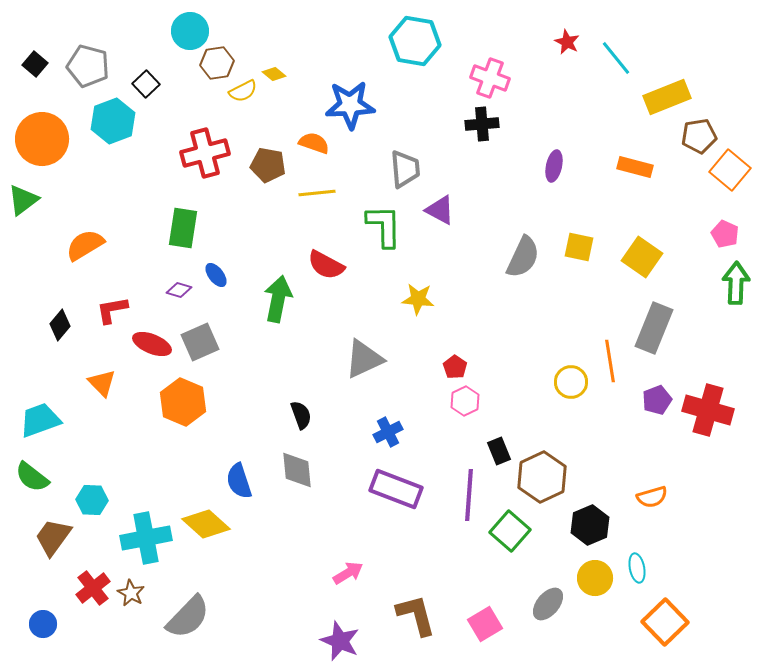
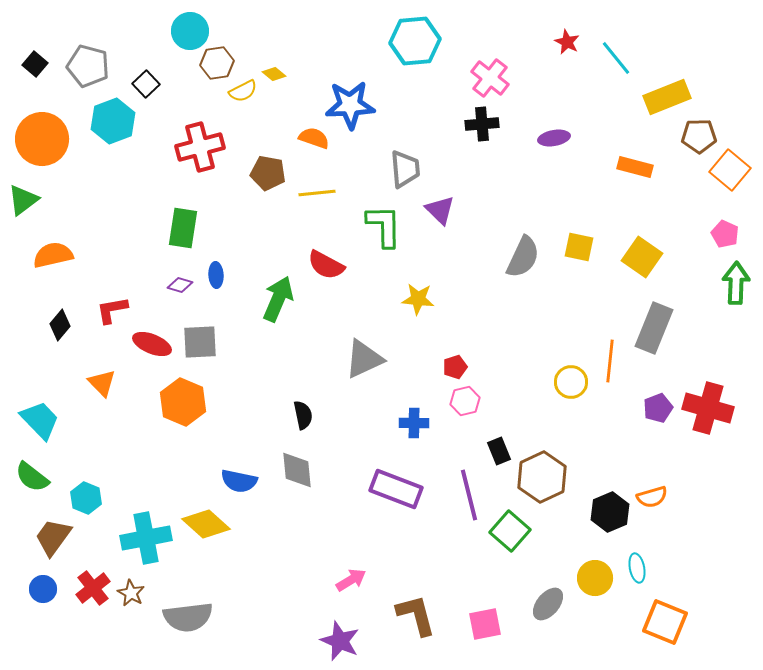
cyan hexagon at (415, 41): rotated 15 degrees counterclockwise
pink cross at (490, 78): rotated 18 degrees clockwise
brown pentagon at (699, 136): rotated 8 degrees clockwise
orange semicircle at (314, 143): moved 5 px up
red cross at (205, 153): moved 5 px left, 6 px up
brown pentagon at (268, 165): moved 8 px down
purple ellipse at (554, 166): moved 28 px up; rotated 68 degrees clockwise
purple triangle at (440, 210): rotated 16 degrees clockwise
orange semicircle at (85, 245): moved 32 px left, 10 px down; rotated 18 degrees clockwise
blue ellipse at (216, 275): rotated 35 degrees clockwise
purple diamond at (179, 290): moved 1 px right, 5 px up
green arrow at (278, 299): rotated 12 degrees clockwise
gray square at (200, 342): rotated 21 degrees clockwise
orange line at (610, 361): rotated 15 degrees clockwise
red pentagon at (455, 367): rotated 20 degrees clockwise
purple pentagon at (657, 400): moved 1 px right, 8 px down
pink hexagon at (465, 401): rotated 12 degrees clockwise
red cross at (708, 410): moved 2 px up
black semicircle at (301, 415): moved 2 px right; rotated 8 degrees clockwise
cyan trapezoid at (40, 420): rotated 66 degrees clockwise
blue cross at (388, 432): moved 26 px right, 9 px up; rotated 28 degrees clockwise
blue semicircle at (239, 481): rotated 60 degrees counterclockwise
purple line at (469, 495): rotated 18 degrees counterclockwise
cyan hexagon at (92, 500): moved 6 px left, 2 px up; rotated 20 degrees clockwise
black hexagon at (590, 525): moved 20 px right, 13 px up
pink arrow at (348, 573): moved 3 px right, 7 px down
gray semicircle at (188, 617): rotated 39 degrees clockwise
orange square at (665, 622): rotated 24 degrees counterclockwise
blue circle at (43, 624): moved 35 px up
pink square at (485, 624): rotated 20 degrees clockwise
